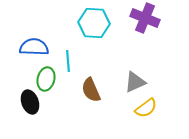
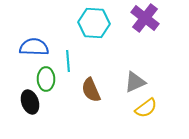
purple cross: rotated 16 degrees clockwise
green ellipse: rotated 15 degrees counterclockwise
